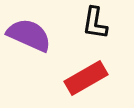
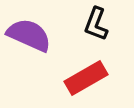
black L-shape: moved 1 px right, 1 px down; rotated 12 degrees clockwise
